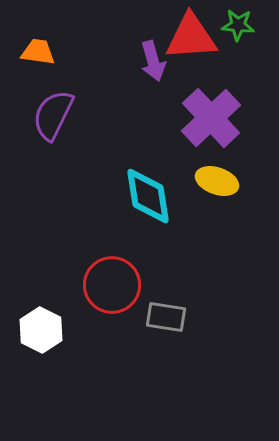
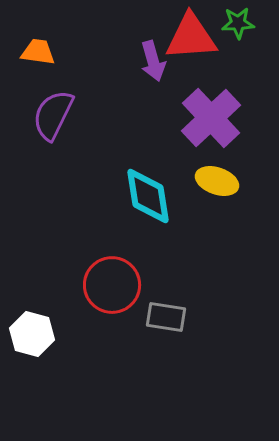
green star: moved 2 px up; rotated 8 degrees counterclockwise
white hexagon: moved 9 px left, 4 px down; rotated 12 degrees counterclockwise
